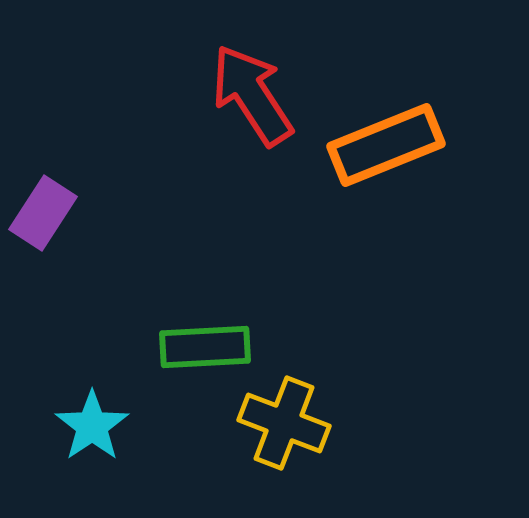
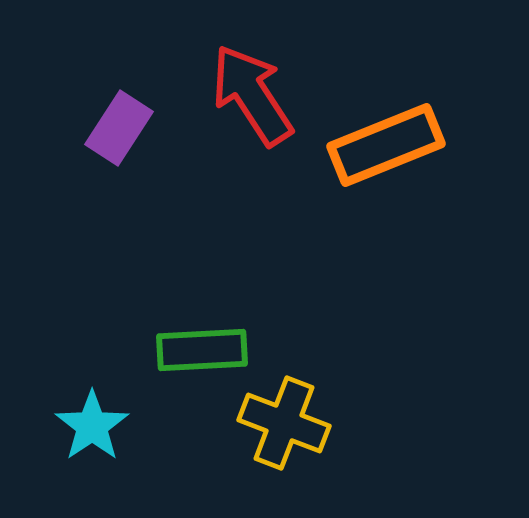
purple rectangle: moved 76 px right, 85 px up
green rectangle: moved 3 px left, 3 px down
